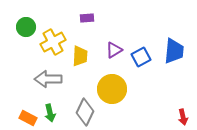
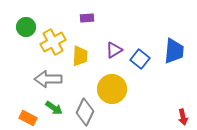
blue square: moved 1 px left, 2 px down; rotated 24 degrees counterclockwise
green arrow: moved 4 px right, 5 px up; rotated 42 degrees counterclockwise
